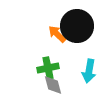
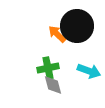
cyan arrow: rotated 80 degrees counterclockwise
